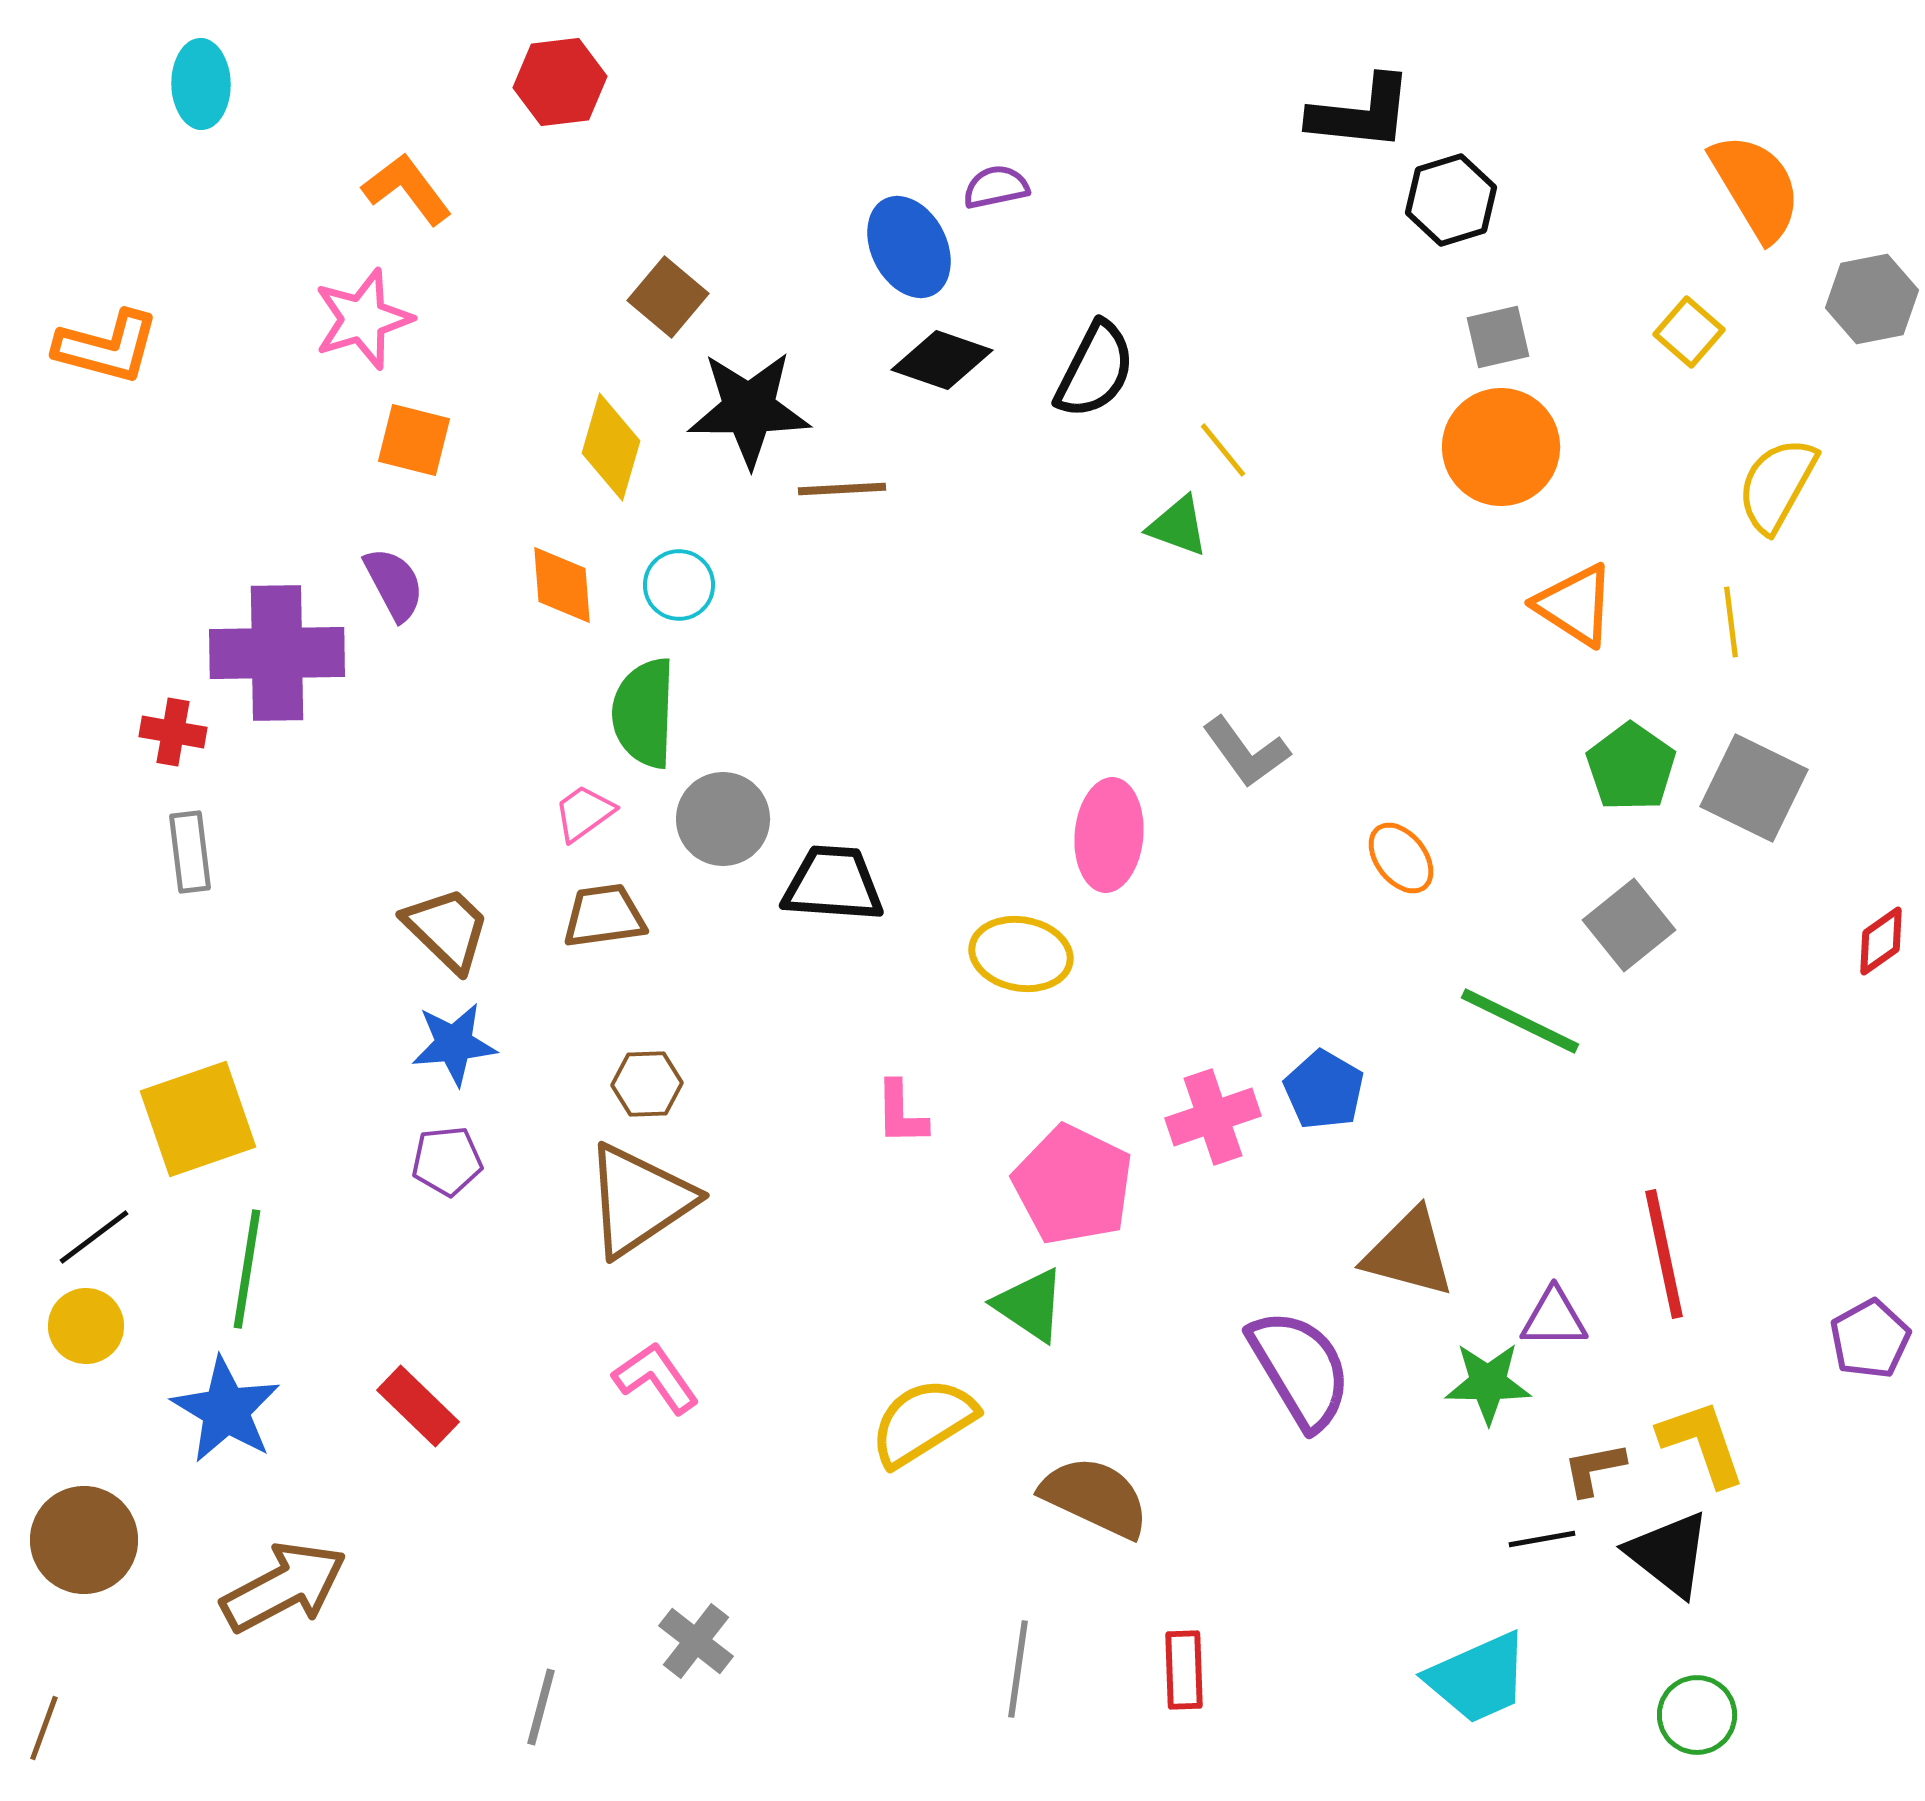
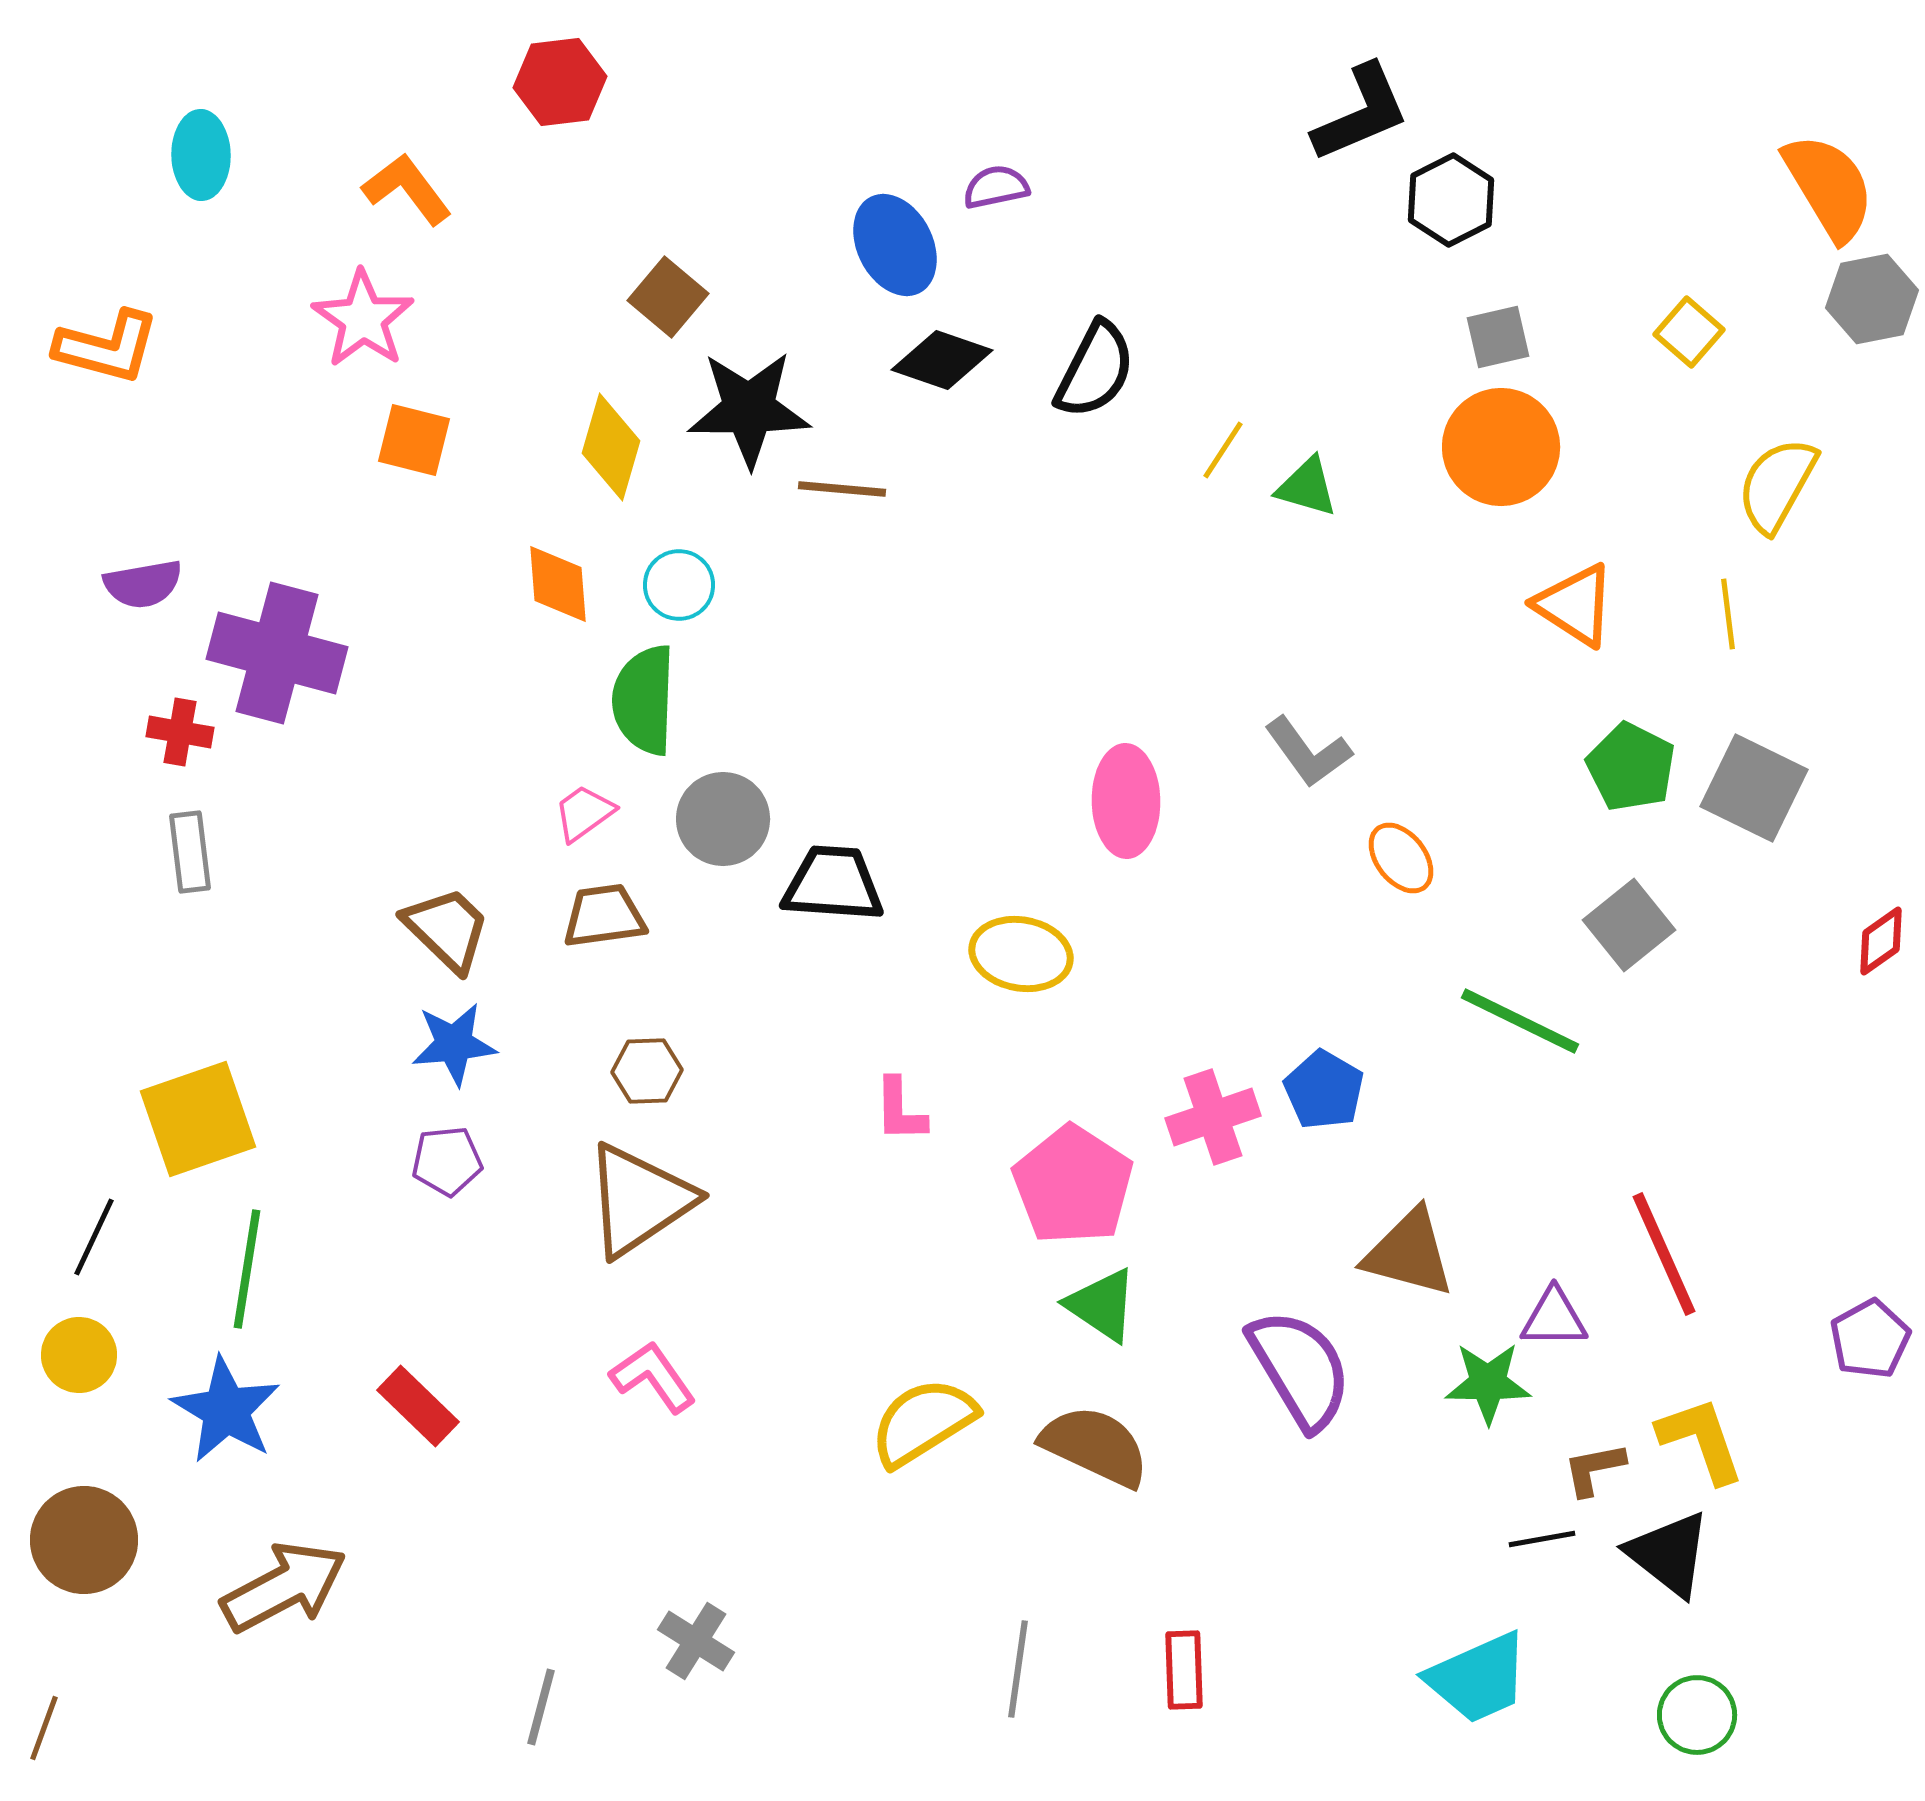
cyan ellipse at (201, 84): moved 71 px down
black L-shape at (1361, 113): rotated 29 degrees counterclockwise
orange semicircle at (1756, 187): moved 73 px right
black hexagon at (1451, 200): rotated 10 degrees counterclockwise
blue ellipse at (909, 247): moved 14 px left, 2 px up
pink star at (363, 319): rotated 20 degrees counterclockwise
yellow line at (1223, 450): rotated 72 degrees clockwise
brown line at (842, 489): rotated 8 degrees clockwise
green triangle at (1178, 526): moved 129 px right, 39 px up; rotated 4 degrees counterclockwise
purple semicircle at (394, 584): moved 251 px left; rotated 108 degrees clockwise
orange diamond at (562, 585): moved 4 px left, 1 px up
yellow line at (1731, 622): moved 3 px left, 8 px up
purple cross at (277, 653): rotated 16 degrees clockwise
green semicircle at (644, 713): moved 13 px up
red cross at (173, 732): moved 7 px right
gray L-shape at (1246, 752): moved 62 px right
green pentagon at (1631, 767): rotated 8 degrees counterclockwise
pink ellipse at (1109, 835): moved 17 px right, 34 px up; rotated 6 degrees counterclockwise
brown hexagon at (647, 1084): moved 13 px up
pink L-shape at (901, 1113): moved 1 px left, 3 px up
pink pentagon at (1073, 1185): rotated 7 degrees clockwise
black line at (94, 1237): rotated 28 degrees counterclockwise
red line at (1664, 1254): rotated 12 degrees counterclockwise
green triangle at (1030, 1305): moved 72 px right
yellow circle at (86, 1326): moved 7 px left, 29 px down
pink L-shape at (656, 1378): moved 3 px left, 1 px up
yellow L-shape at (1702, 1443): moved 1 px left, 3 px up
brown semicircle at (1095, 1497): moved 51 px up
gray cross at (696, 1641): rotated 6 degrees counterclockwise
